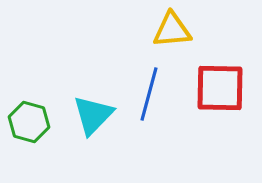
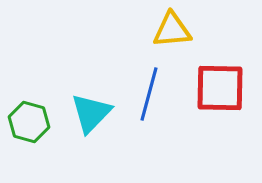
cyan triangle: moved 2 px left, 2 px up
